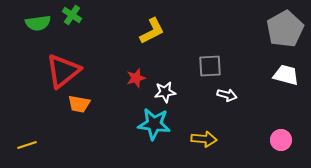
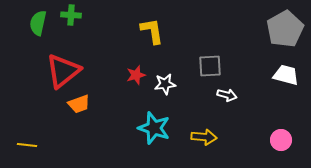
green cross: moved 1 px left; rotated 30 degrees counterclockwise
green semicircle: rotated 110 degrees clockwise
yellow L-shape: rotated 72 degrees counterclockwise
red star: moved 3 px up
white star: moved 8 px up
orange trapezoid: rotated 30 degrees counterclockwise
cyan star: moved 4 px down; rotated 12 degrees clockwise
yellow arrow: moved 2 px up
yellow line: rotated 24 degrees clockwise
